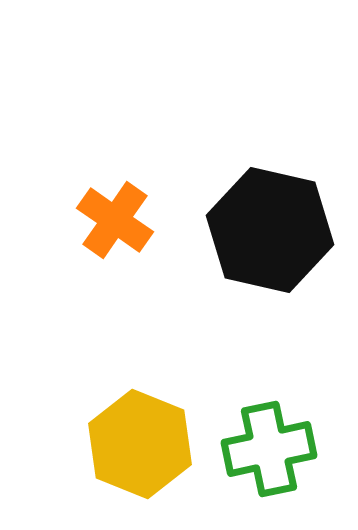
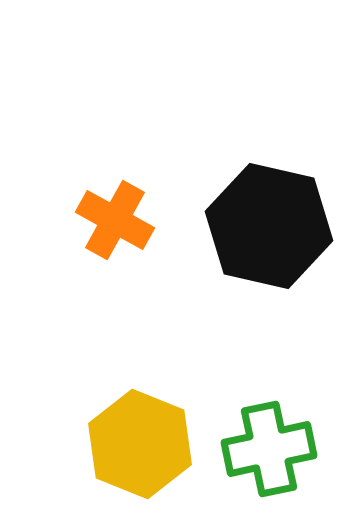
orange cross: rotated 6 degrees counterclockwise
black hexagon: moved 1 px left, 4 px up
